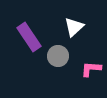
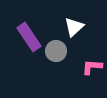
gray circle: moved 2 px left, 5 px up
pink L-shape: moved 1 px right, 2 px up
